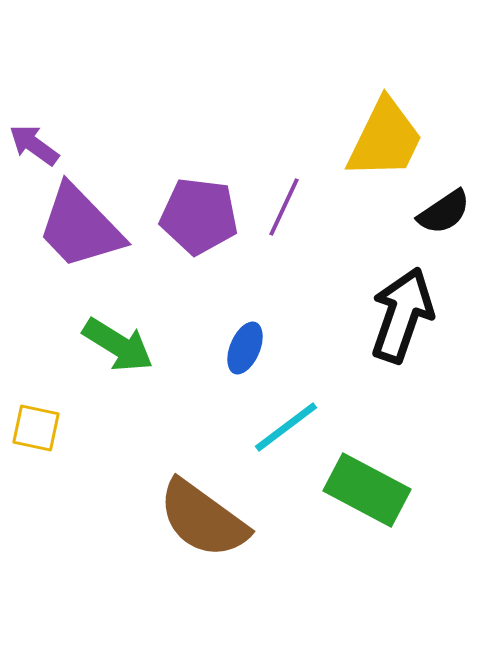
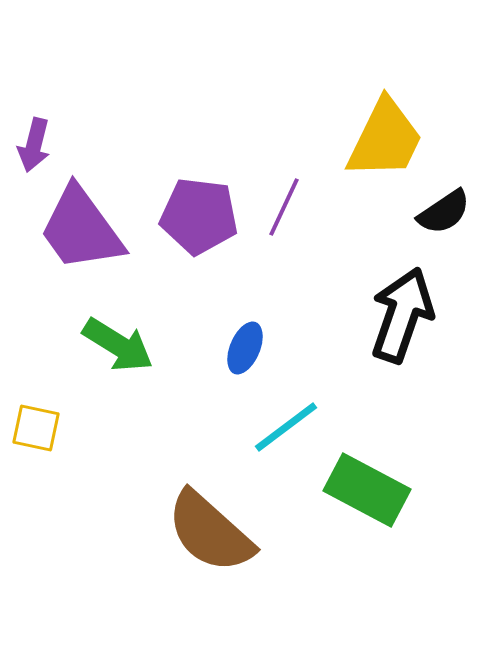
purple arrow: rotated 112 degrees counterclockwise
purple trapezoid: moved 1 px right, 2 px down; rotated 8 degrees clockwise
brown semicircle: moved 7 px right, 13 px down; rotated 6 degrees clockwise
